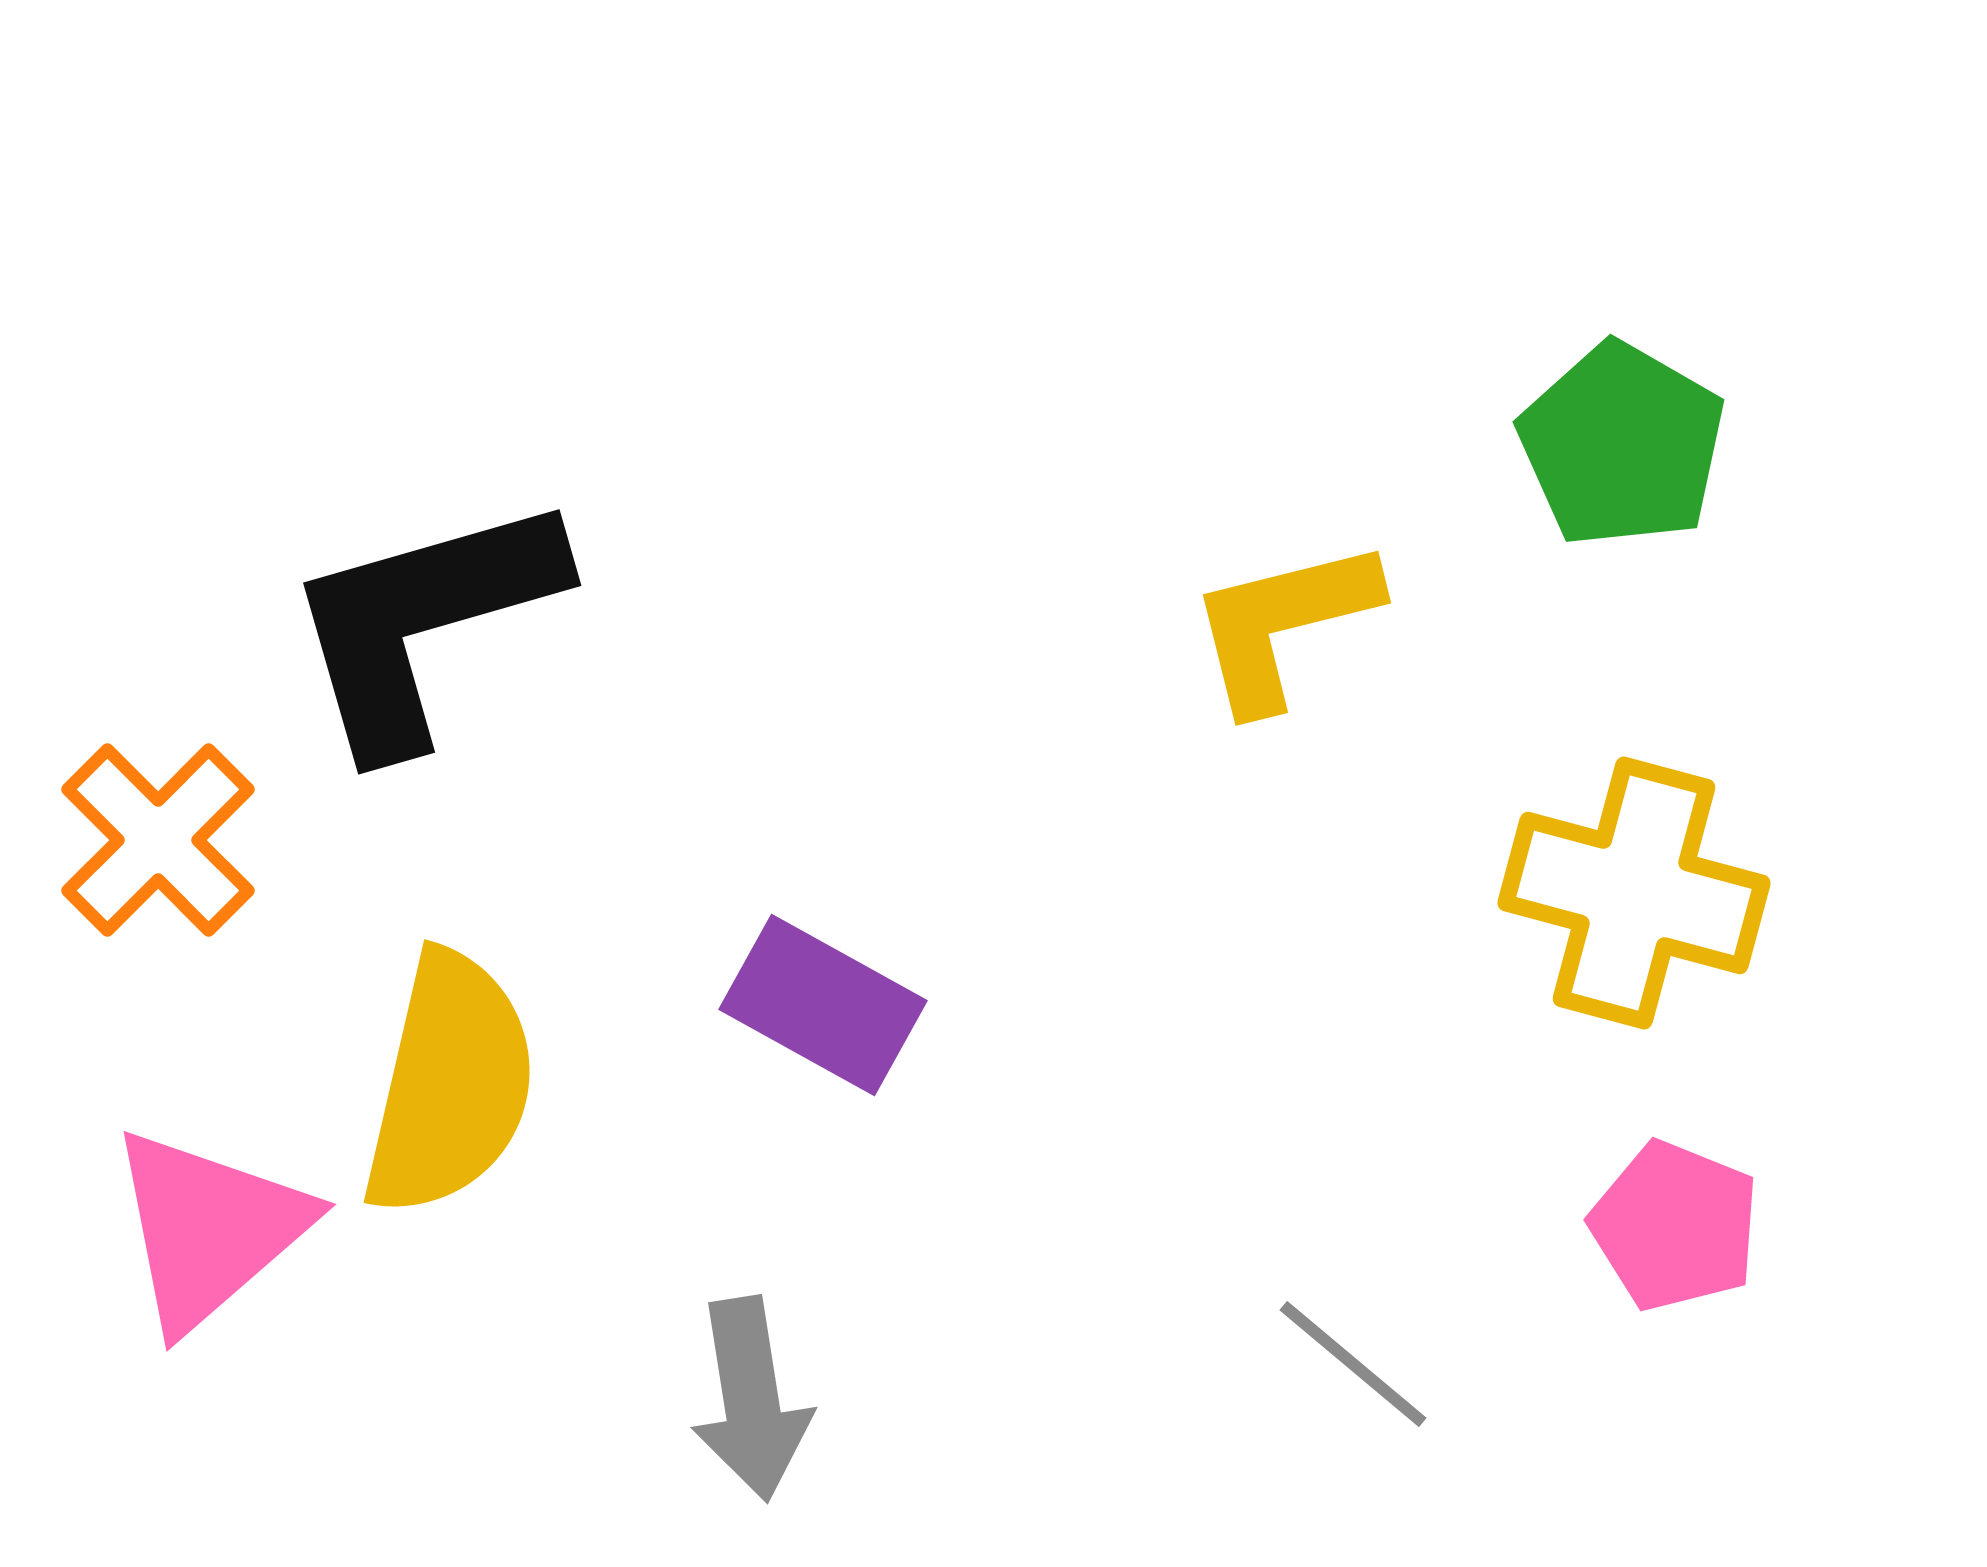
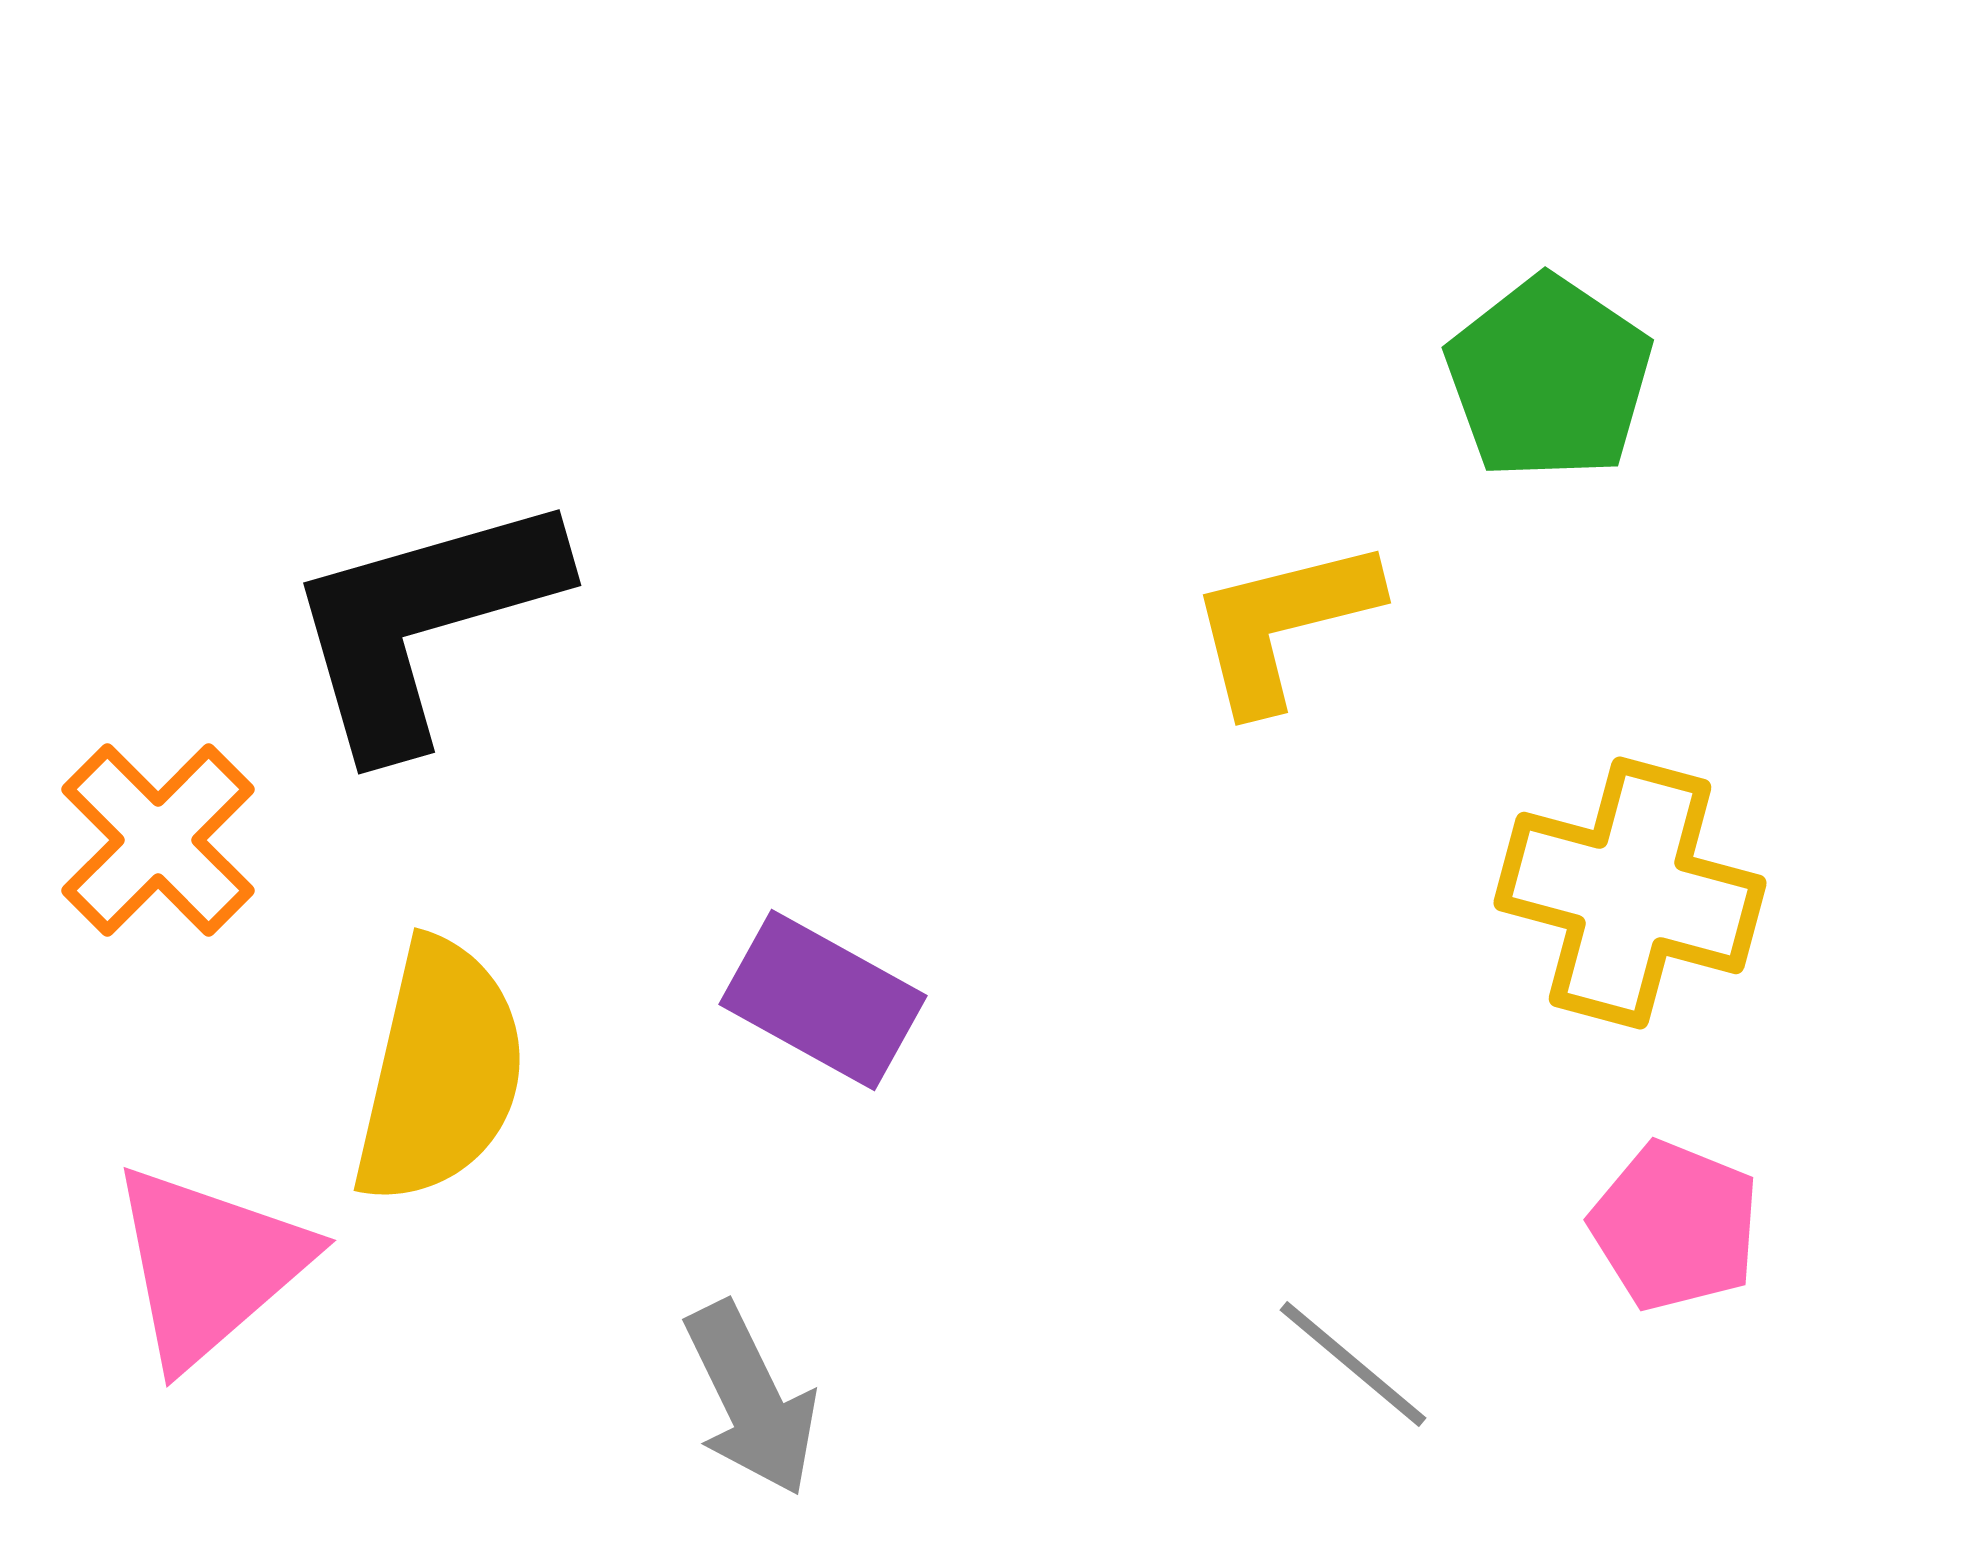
green pentagon: moved 73 px left, 67 px up; rotated 4 degrees clockwise
yellow cross: moved 4 px left
purple rectangle: moved 5 px up
yellow semicircle: moved 10 px left, 12 px up
pink triangle: moved 36 px down
gray arrow: rotated 17 degrees counterclockwise
